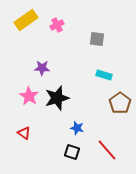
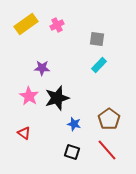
yellow rectangle: moved 4 px down
cyan rectangle: moved 5 px left, 10 px up; rotated 63 degrees counterclockwise
brown pentagon: moved 11 px left, 16 px down
blue star: moved 3 px left, 4 px up
